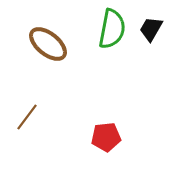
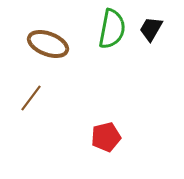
brown ellipse: rotated 18 degrees counterclockwise
brown line: moved 4 px right, 19 px up
red pentagon: rotated 8 degrees counterclockwise
